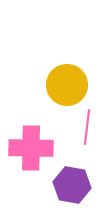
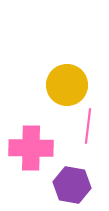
pink line: moved 1 px right, 1 px up
